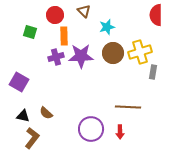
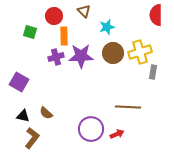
red circle: moved 1 px left, 1 px down
red arrow: moved 3 px left, 2 px down; rotated 112 degrees counterclockwise
